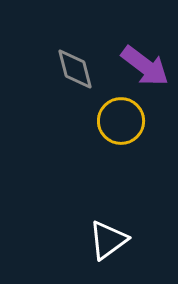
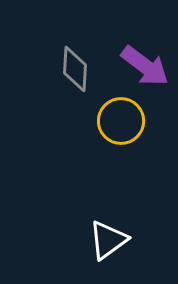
gray diamond: rotated 18 degrees clockwise
